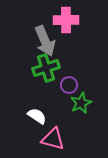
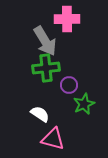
pink cross: moved 1 px right, 1 px up
gray arrow: rotated 8 degrees counterclockwise
green cross: rotated 12 degrees clockwise
green star: moved 3 px right, 1 px down
white semicircle: moved 3 px right, 2 px up
